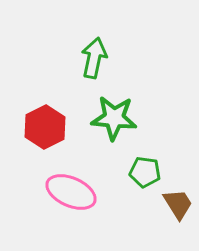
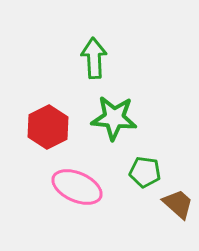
green arrow: rotated 15 degrees counterclockwise
red hexagon: moved 3 px right
pink ellipse: moved 6 px right, 5 px up
brown trapezoid: rotated 16 degrees counterclockwise
